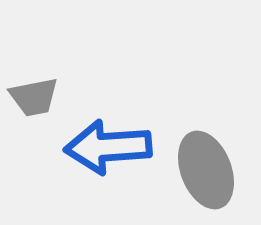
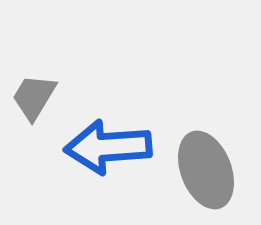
gray trapezoid: rotated 132 degrees clockwise
